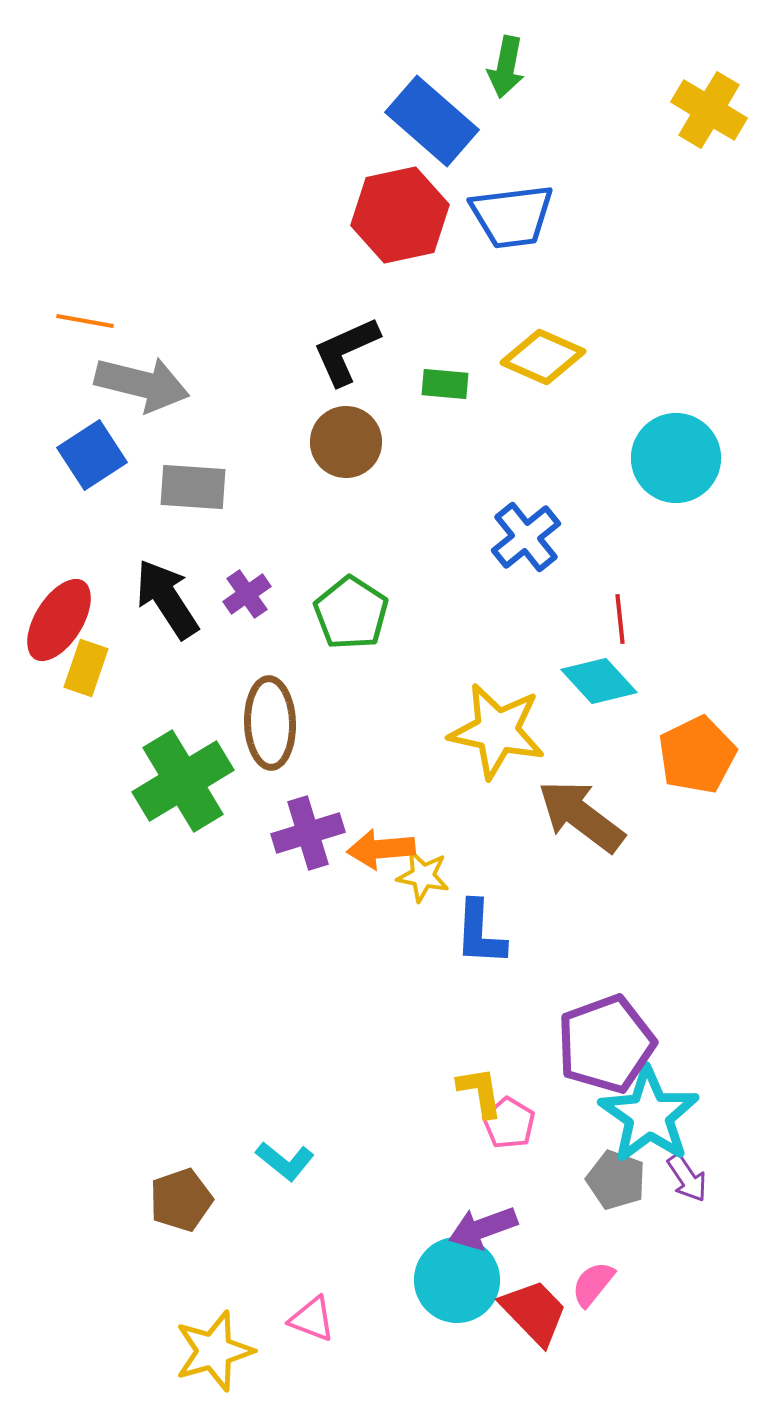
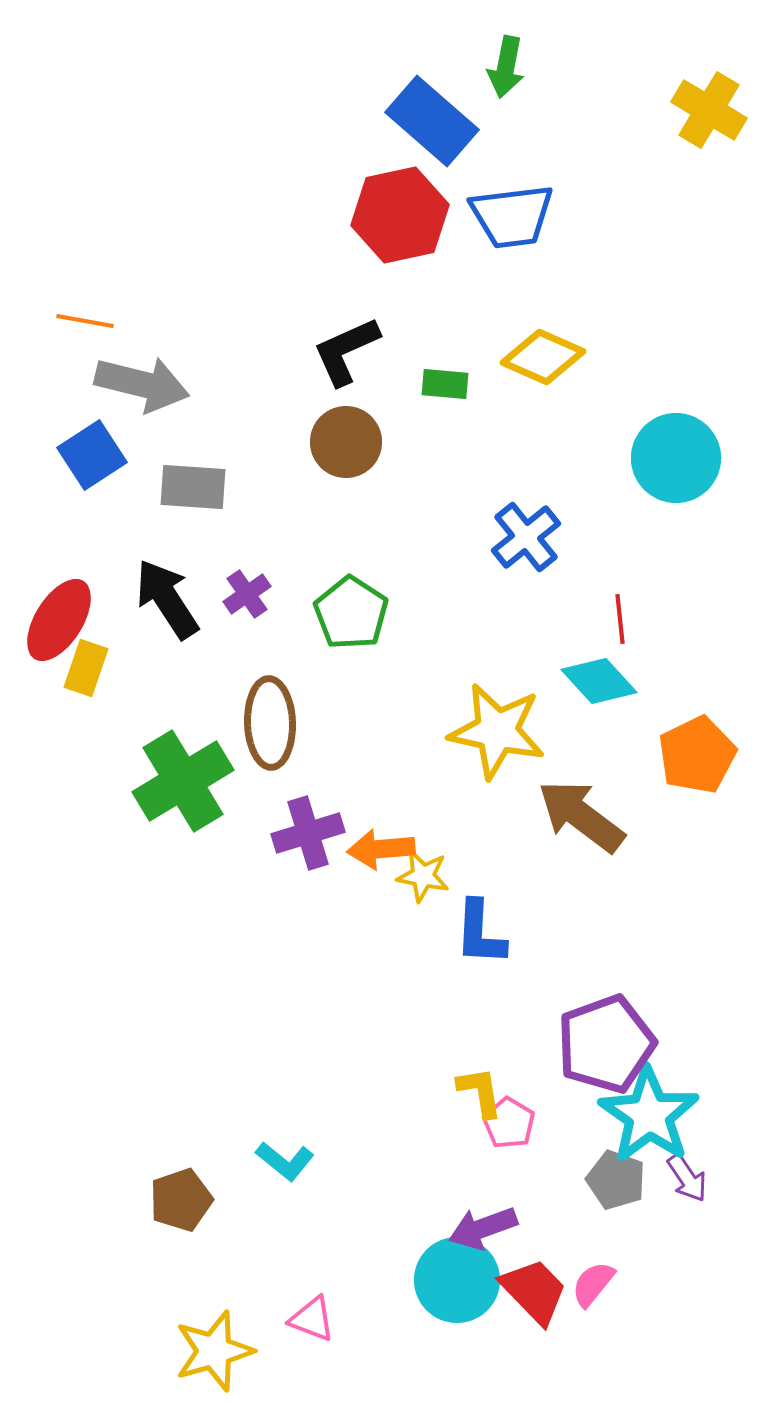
red trapezoid at (534, 1312): moved 21 px up
